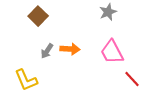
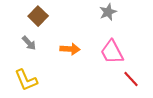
gray arrow: moved 18 px left, 8 px up; rotated 77 degrees counterclockwise
red line: moved 1 px left
